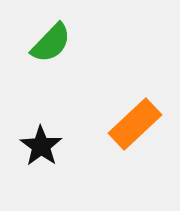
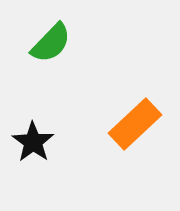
black star: moved 8 px left, 4 px up
